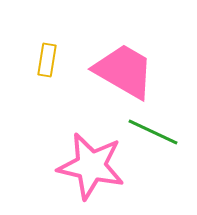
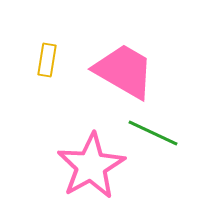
green line: moved 1 px down
pink star: rotated 30 degrees clockwise
